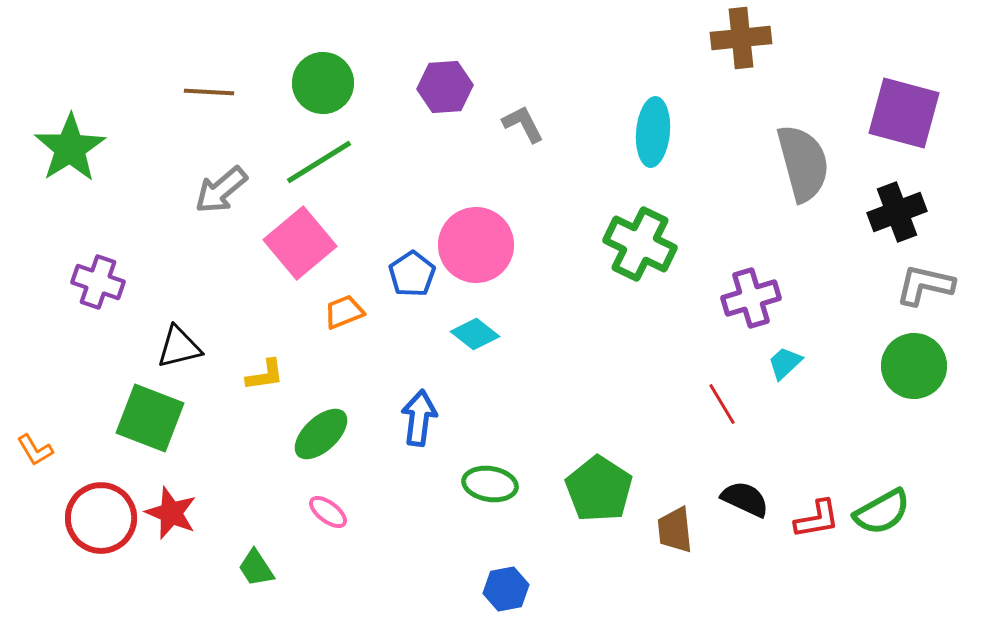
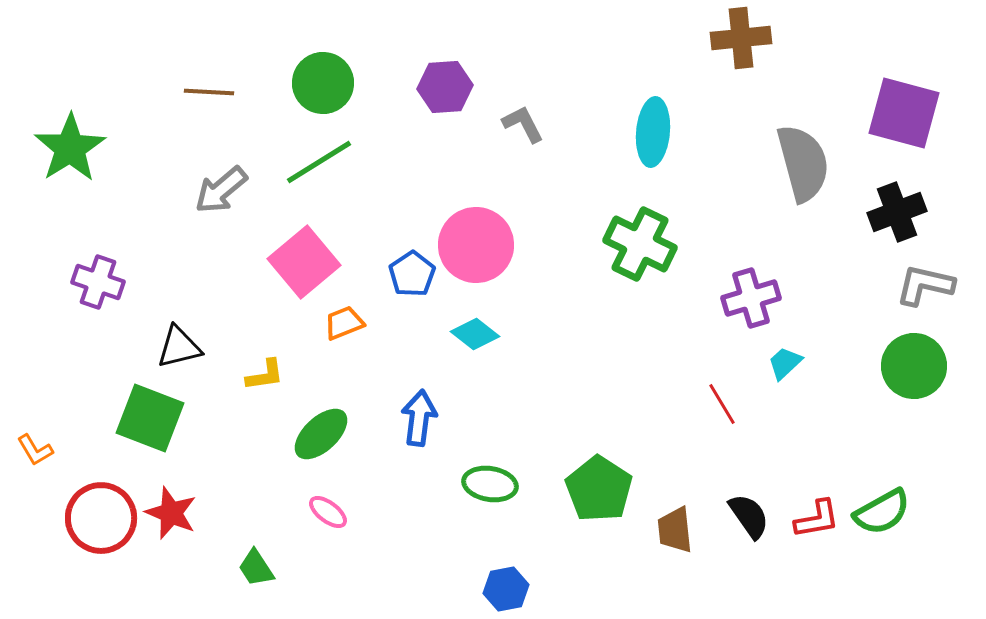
pink square at (300, 243): moved 4 px right, 19 px down
orange trapezoid at (344, 312): moved 11 px down
black semicircle at (745, 499): moved 4 px right, 17 px down; rotated 30 degrees clockwise
